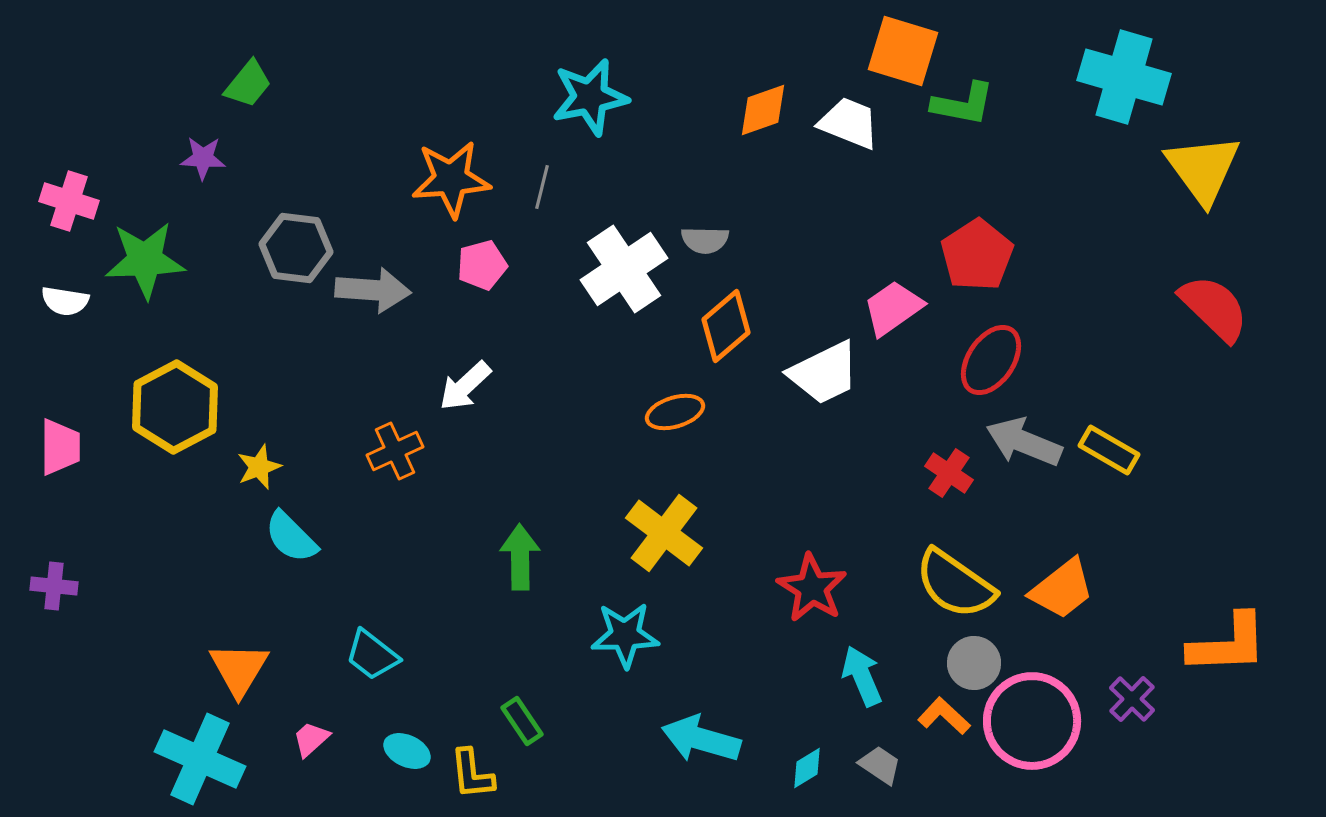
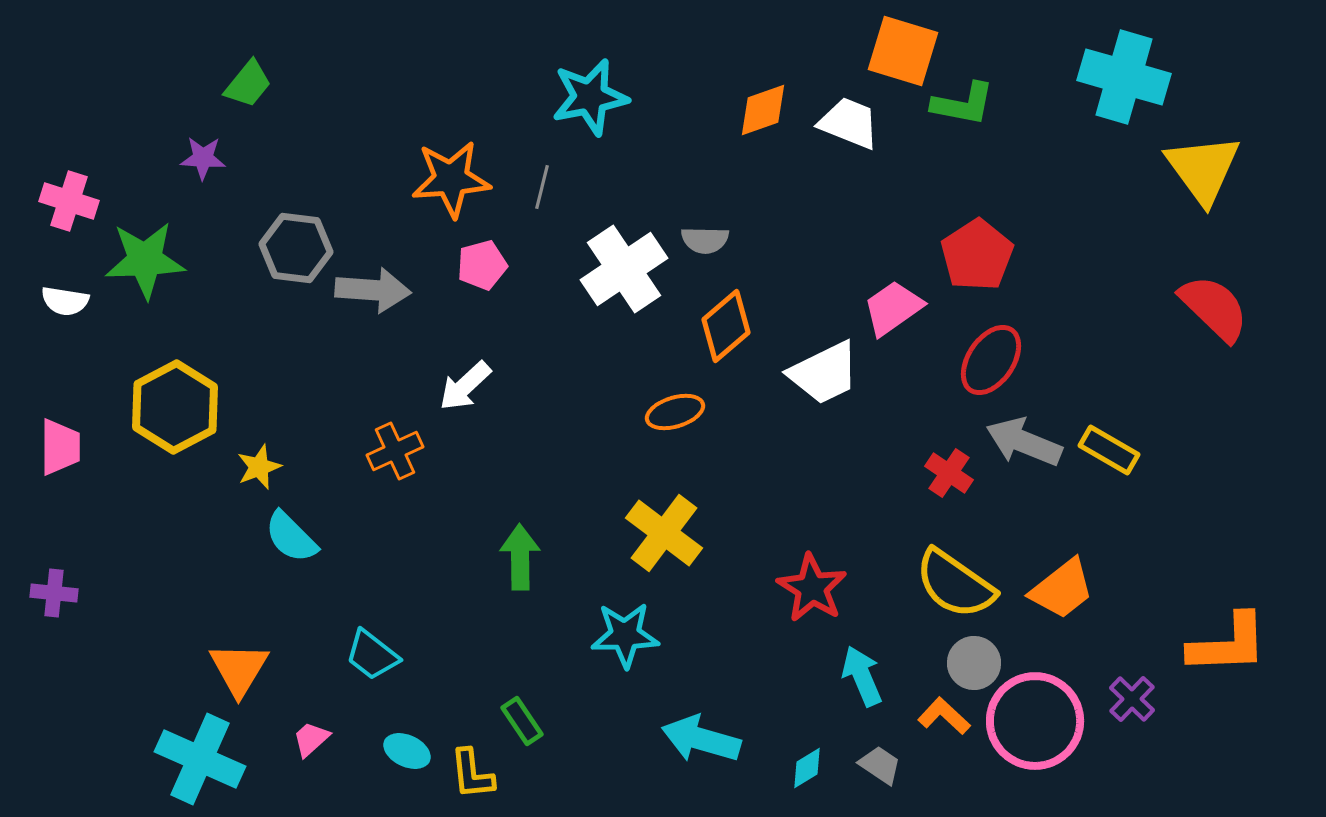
purple cross at (54, 586): moved 7 px down
pink circle at (1032, 721): moved 3 px right
